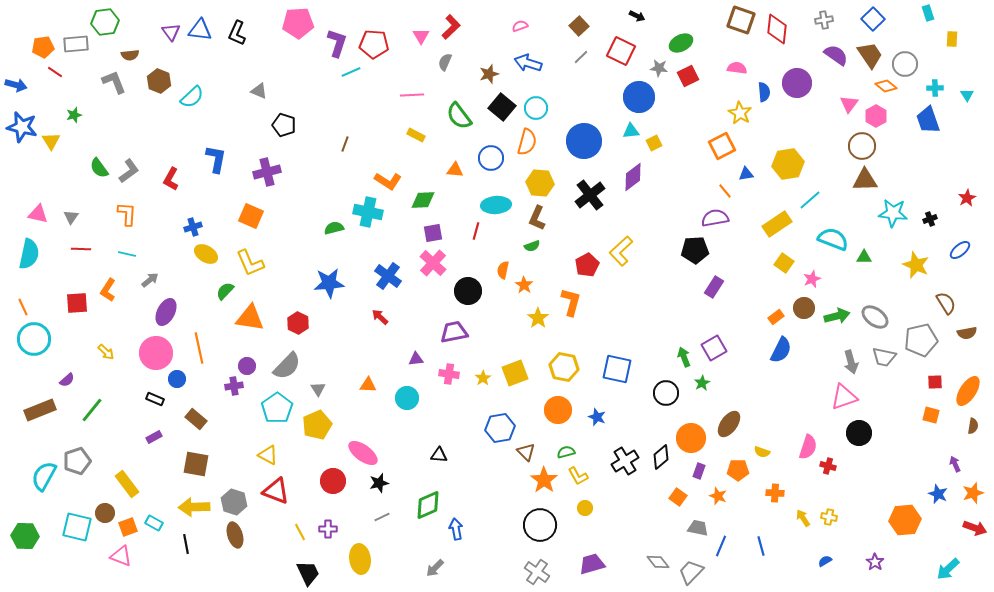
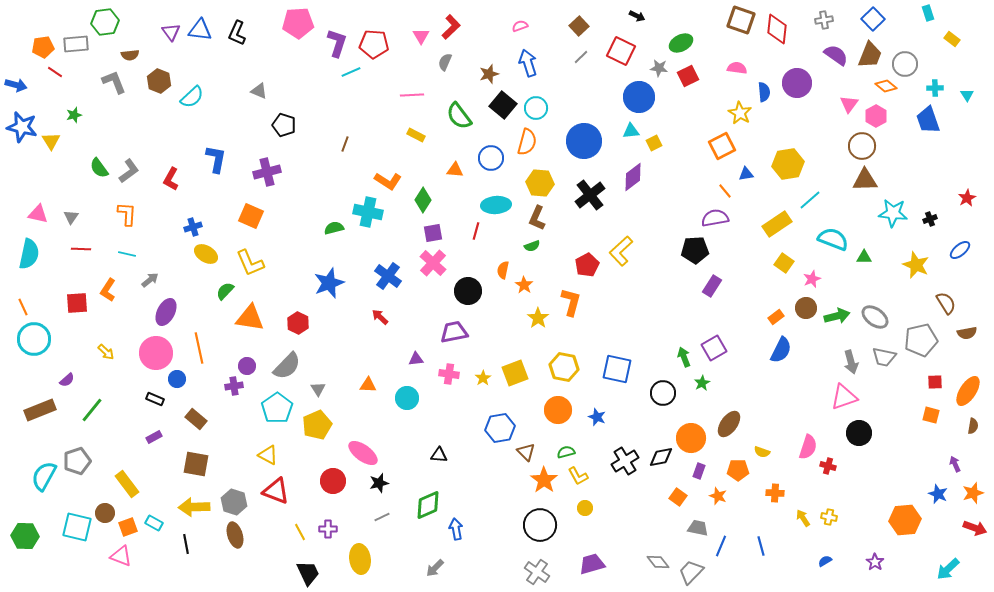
yellow rectangle at (952, 39): rotated 56 degrees counterclockwise
brown trapezoid at (870, 55): rotated 56 degrees clockwise
blue arrow at (528, 63): rotated 56 degrees clockwise
black square at (502, 107): moved 1 px right, 2 px up
green diamond at (423, 200): rotated 55 degrees counterclockwise
blue star at (329, 283): rotated 16 degrees counterclockwise
purple rectangle at (714, 287): moved 2 px left, 1 px up
brown circle at (804, 308): moved 2 px right
black circle at (666, 393): moved 3 px left
black diamond at (661, 457): rotated 30 degrees clockwise
